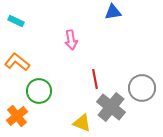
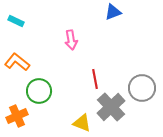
blue triangle: rotated 12 degrees counterclockwise
gray cross: rotated 8 degrees clockwise
orange cross: rotated 15 degrees clockwise
